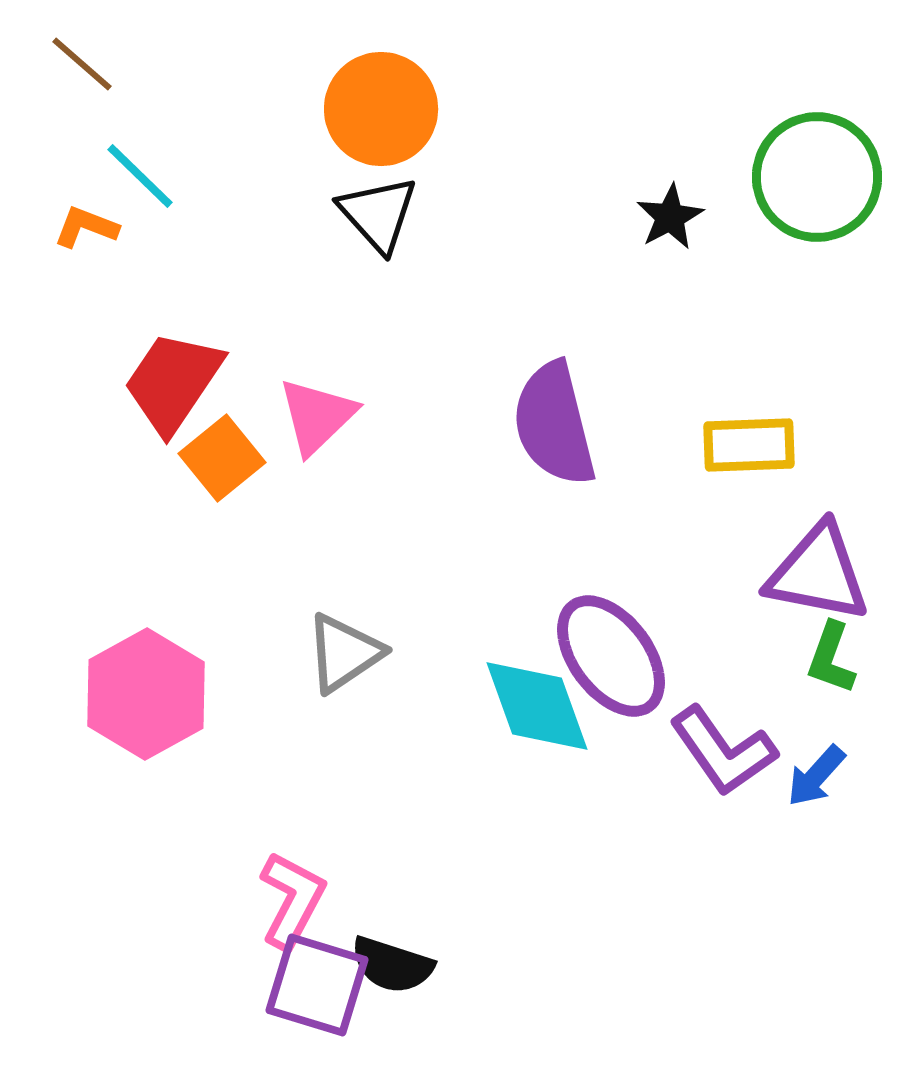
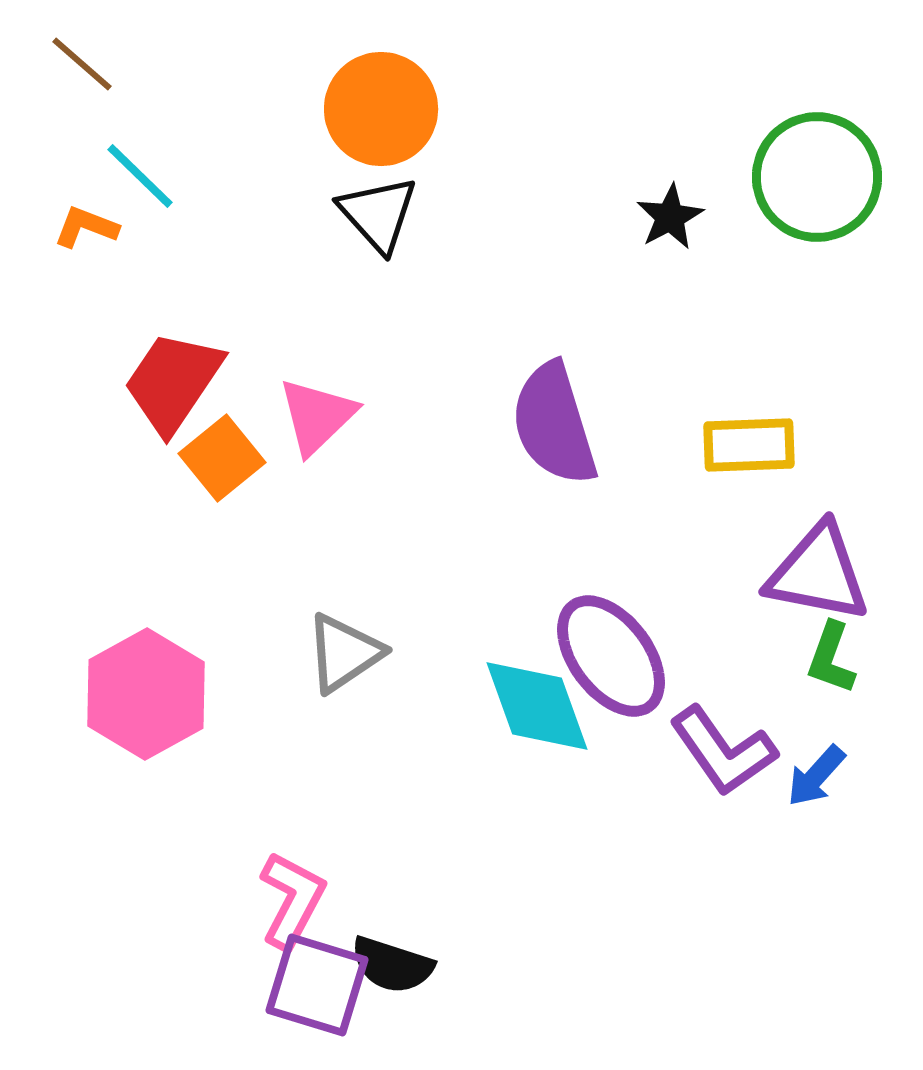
purple semicircle: rotated 3 degrees counterclockwise
